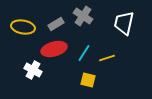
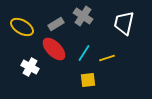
yellow ellipse: moved 1 px left; rotated 20 degrees clockwise
red ellipse: rotated 60 degrees clockwise
white cross: moved 3 px left, 3 px up
yellow square: rotated 21 degrees counterclockwise
